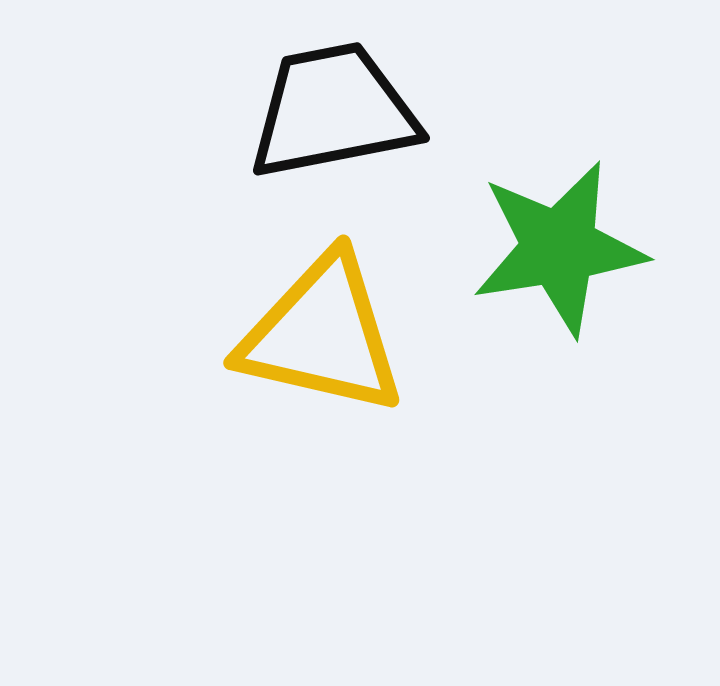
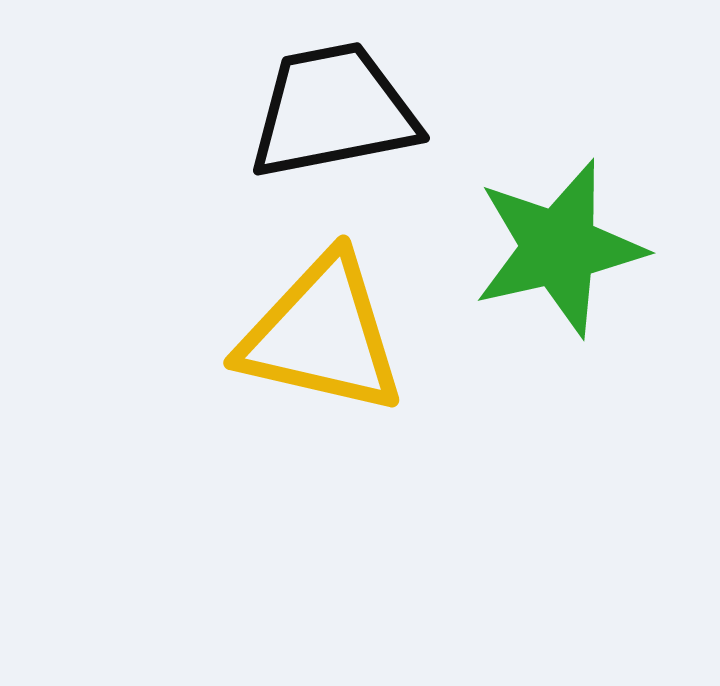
green star: rotated 4 degrees counterclockwise
